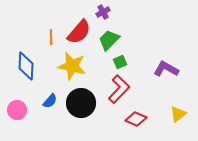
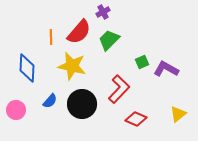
green square: moved 22 px right
blue diamond: moved 1 px right, 2 px down
black circle: moved 1 px right, 1 px down
pink circle: moved 1 px left
